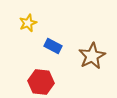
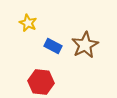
yellow star: rotated 24 degrees counterclockwise
brown star: moved 7 px left, 11 px up
